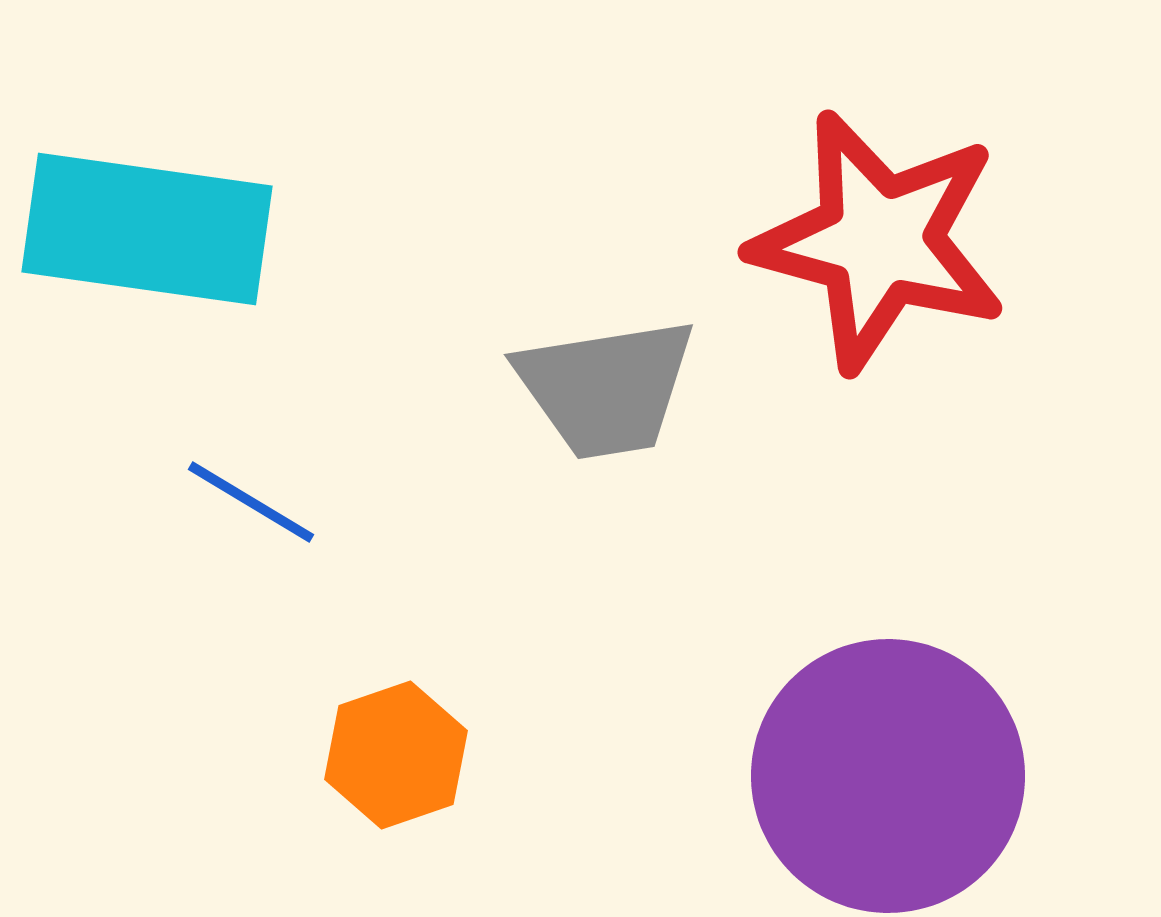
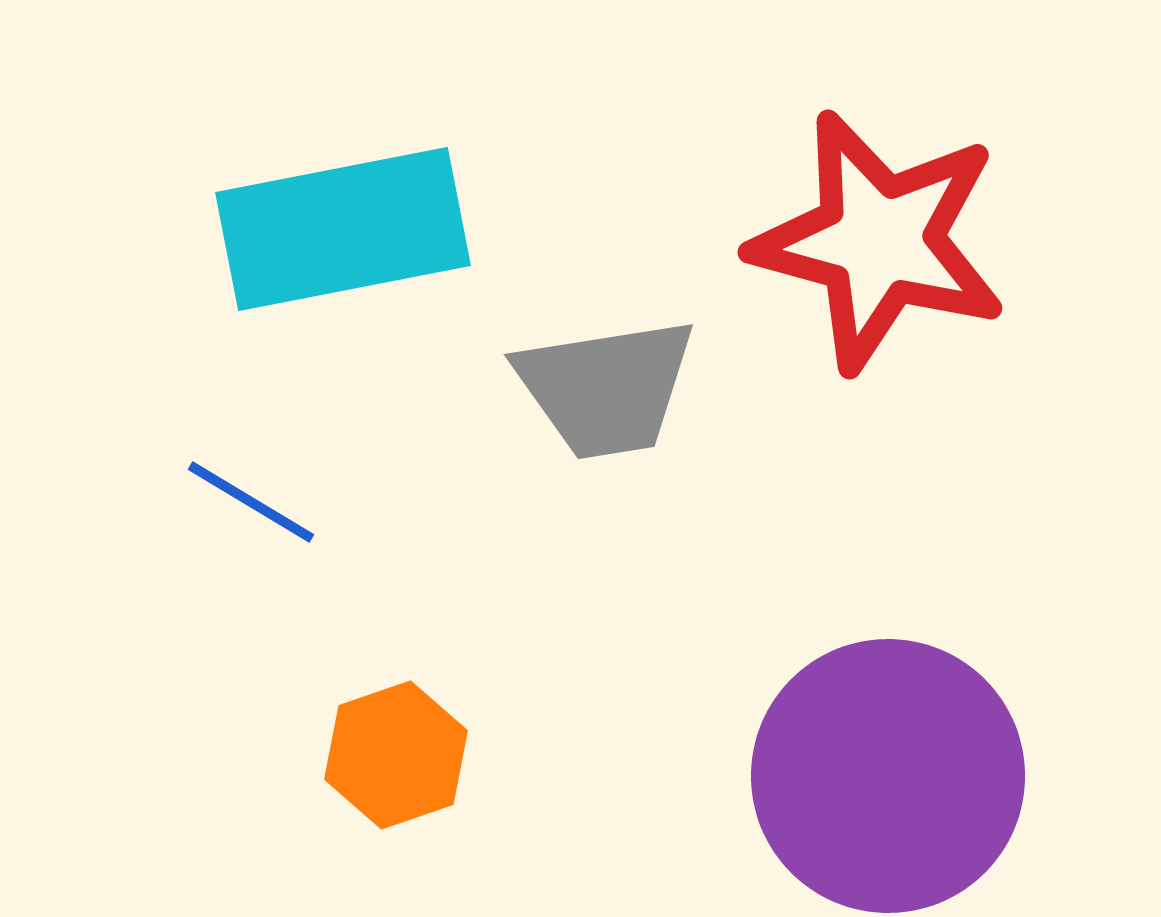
cyan rectangle: moved 196 px right; rotated 19 degrees counterclockwise
